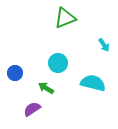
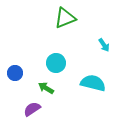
cyan circle: moved 2 px left
